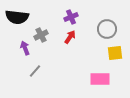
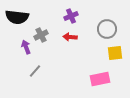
purple cross: moved 1 px up
red arrow: rotated 120 degrees counterclockwise
purple arrow: moved 1 px right, 1 px up
pink rectangle: rotated 12 degrees counterclockwise
